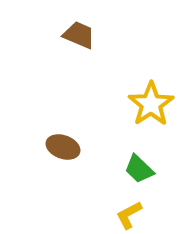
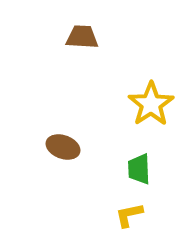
brown trapezoid: moved 3 px right, 2 px down; rotated 20 degrees counterclockwise
green trapezoid: rotated 44 degrees clockwise
yellow L-shape: rotated 16 degrees clockwise
